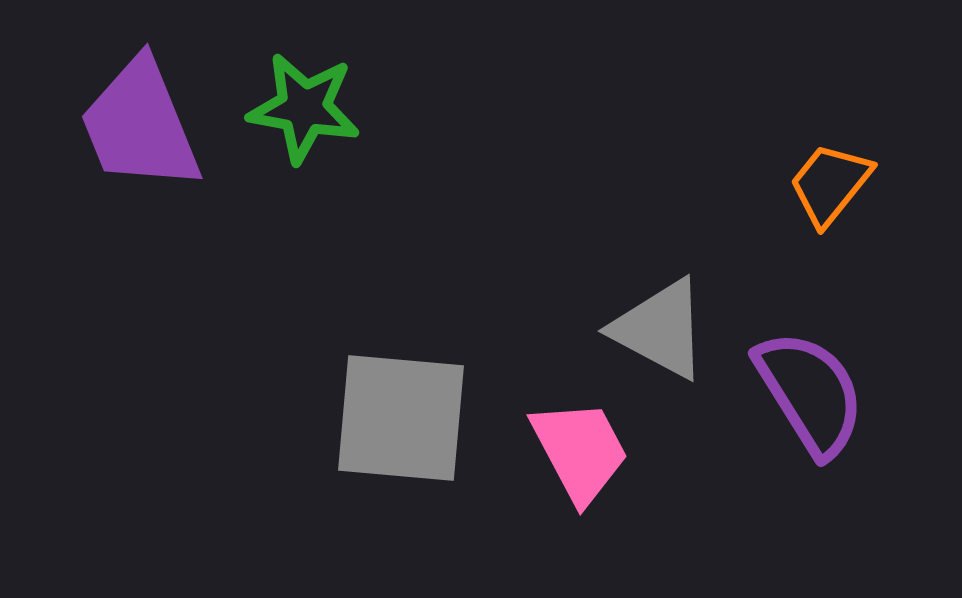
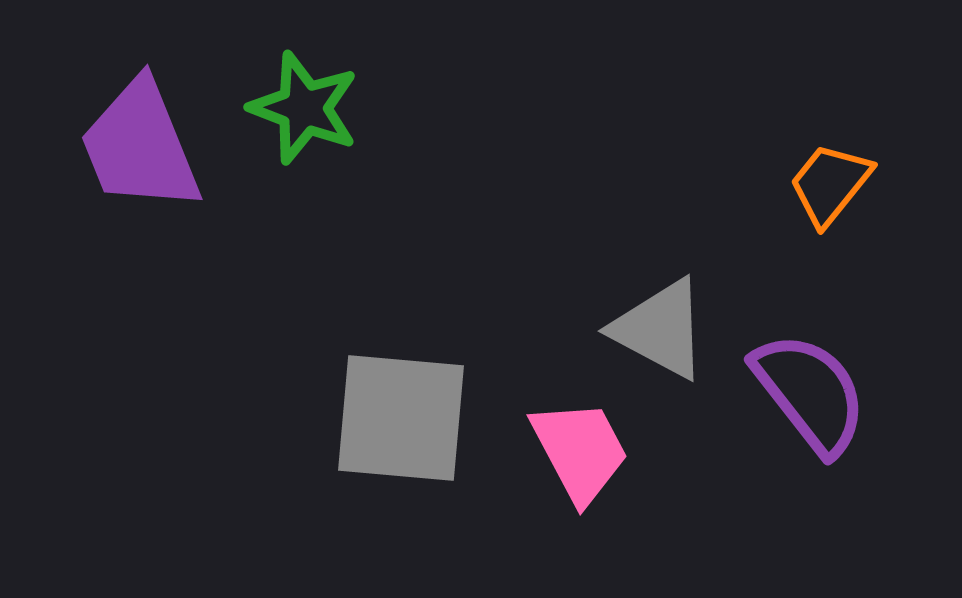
green star: rotated 11 degrees clockwise
purple trapezoid: moved 21 px down
purple semicircle: rotated 6 degrees counterclockwise
